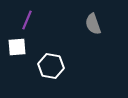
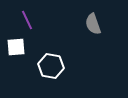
purple line: rotated 48 degrees counterclockwise
white square: moved 1 px left
